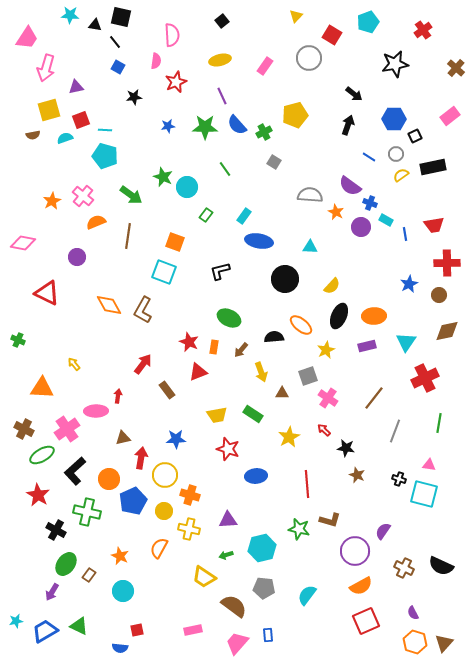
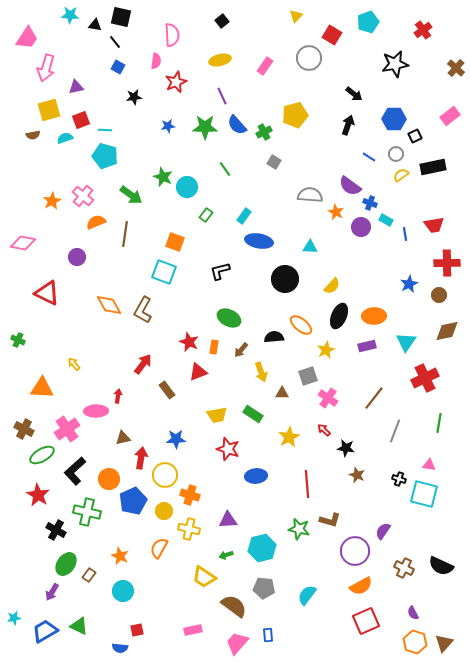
brown line at (128, 236): moved 3 px left, 2 px up
cyan star at (16, 621): moved 2 px left, 3 px up
